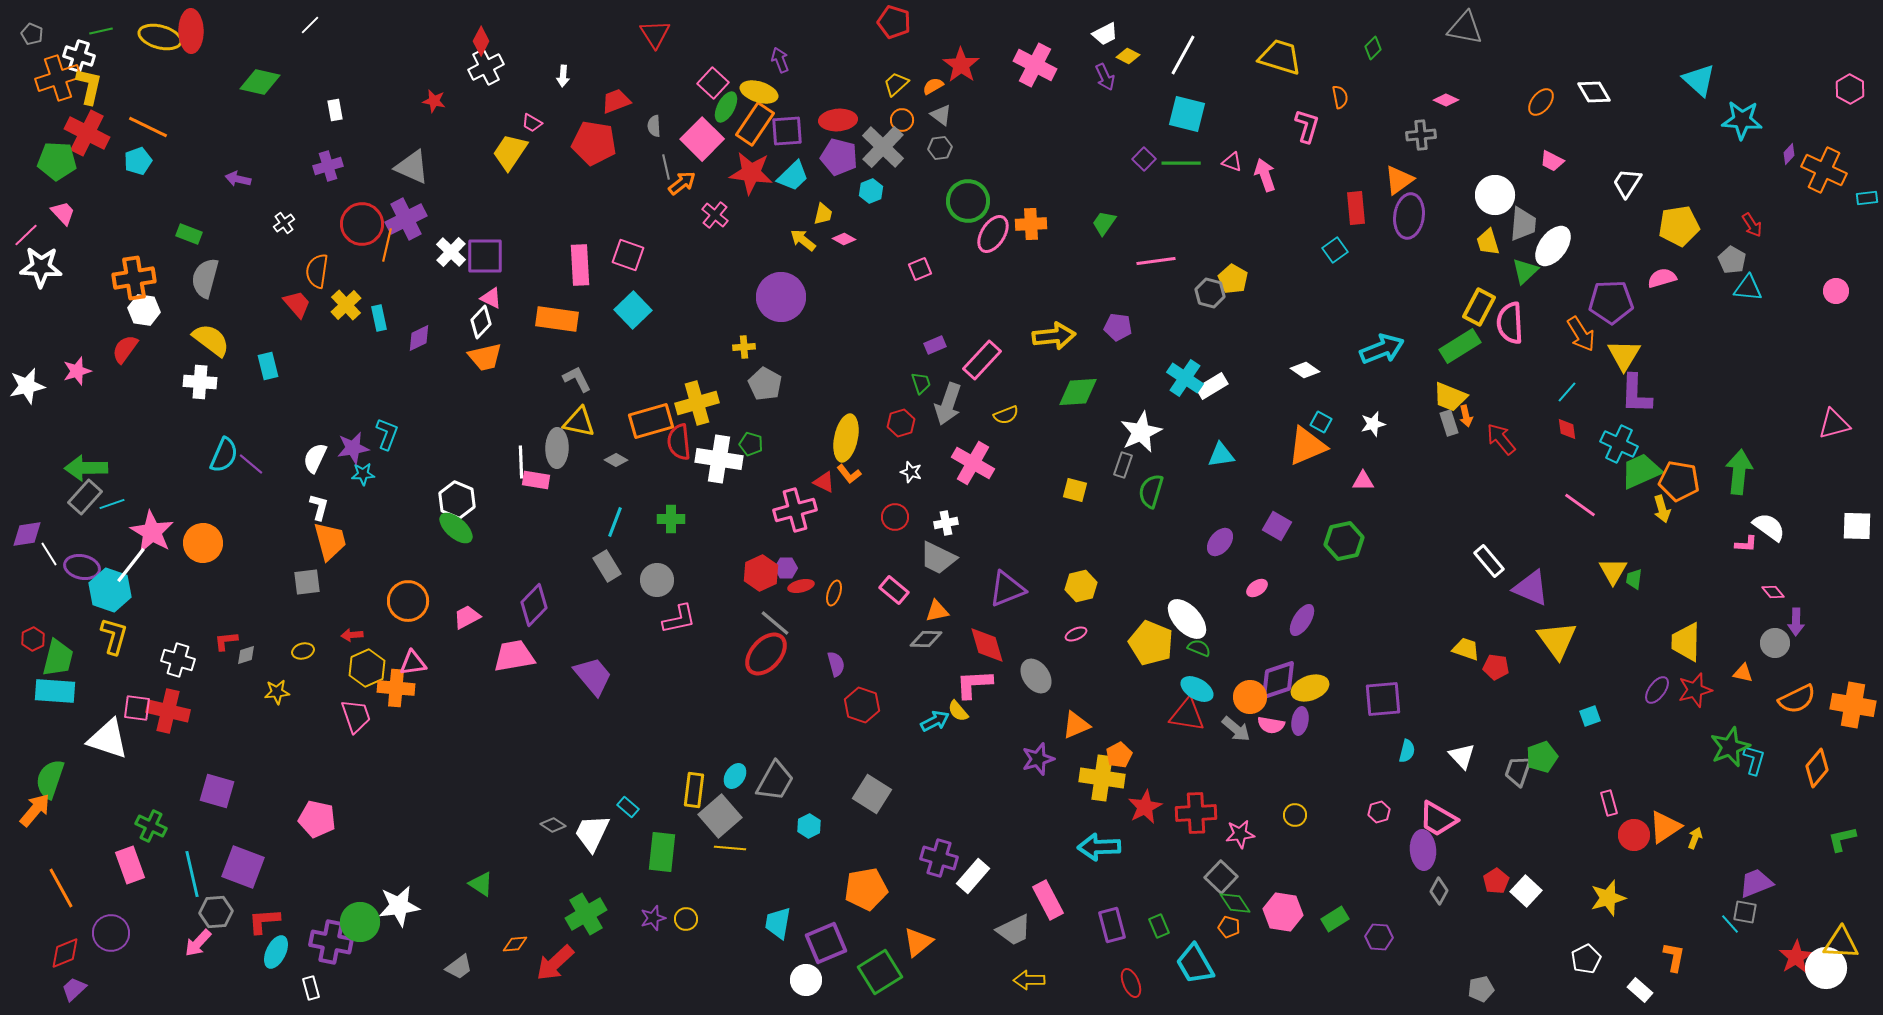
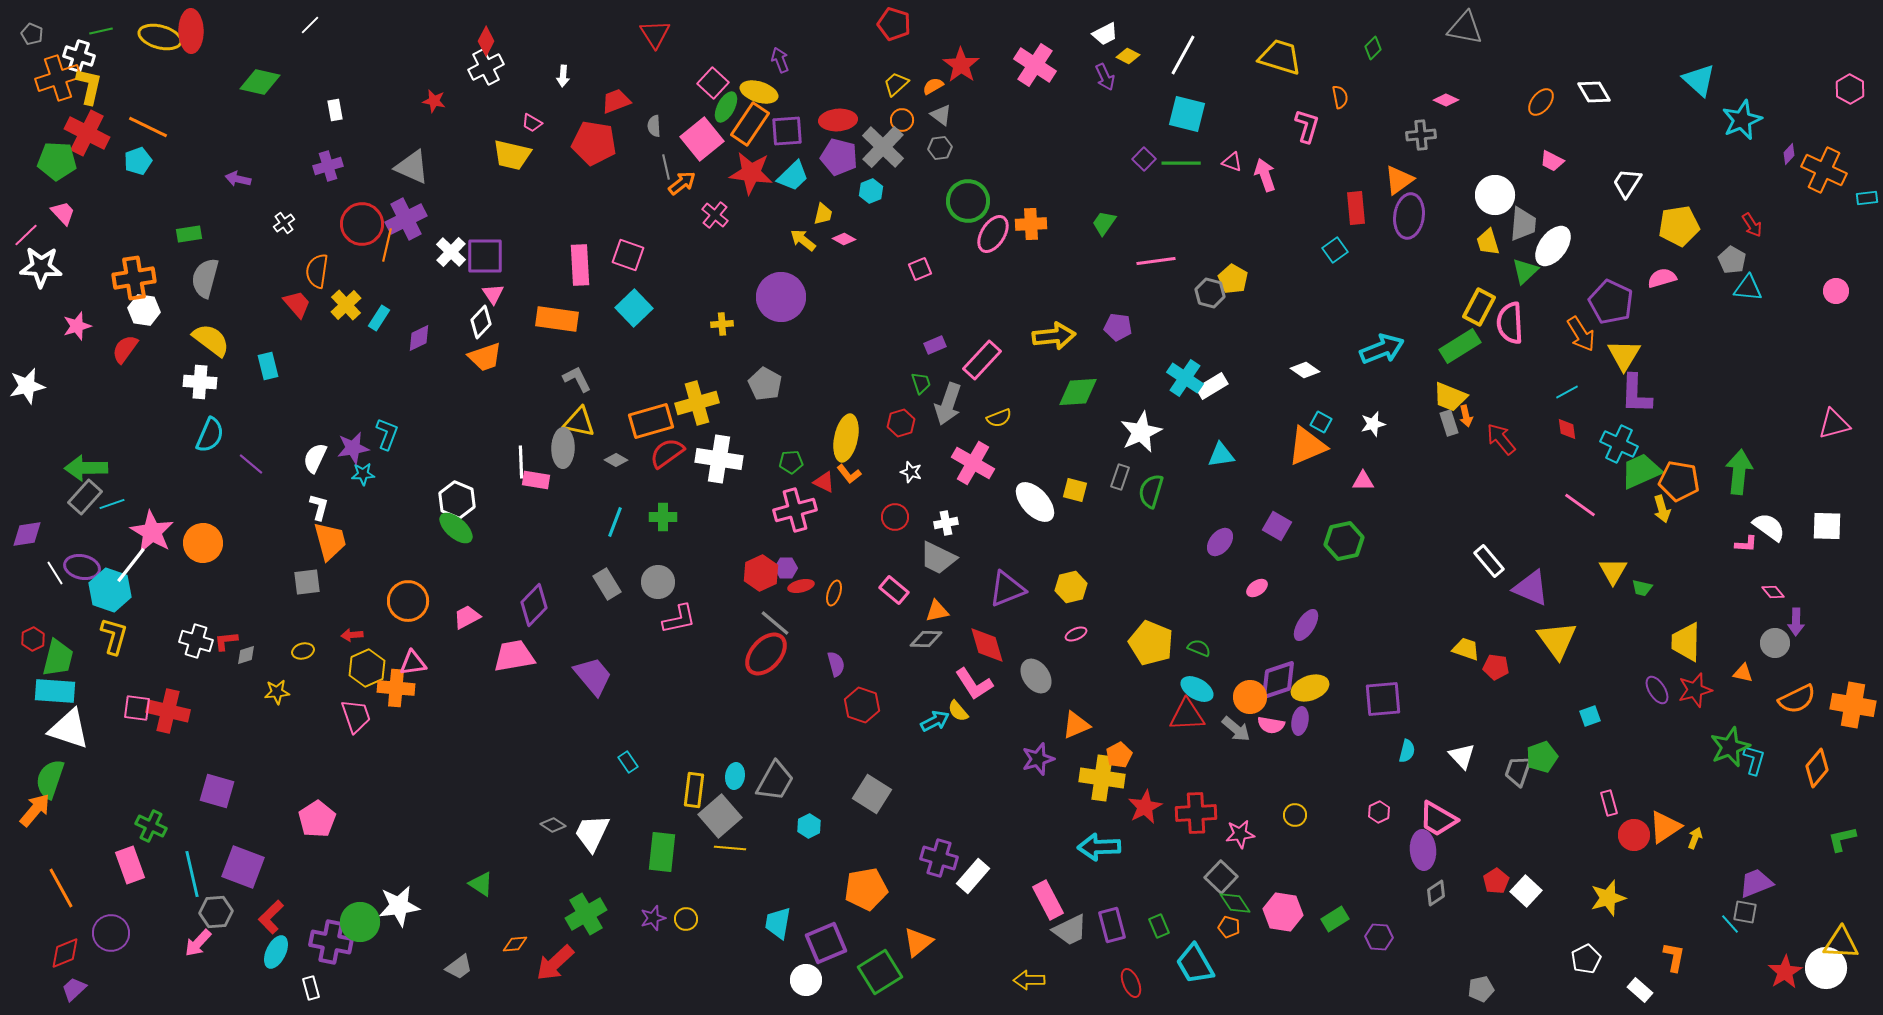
red pentagon at (894, 22): moved 2 px down
red diamond at (481, 41): moved 5 px right
pink cross at (1035, 65): rotated 6 degrees clockwise
cyan star at (1742, 120): rotated 27 degrees counterclockwise
orange rectangle at (755, 124): moved 5 px left
pink square at (702, 139): rotated 6 degrees clockwise
yellow trapezoid at (510, 152): moved 2 px right, 3 px down; rotated 111 degrees counterclockwise
green rectangle at (189, 234): rotated 30 degrees counterclockwise
pink triangle at (491, 298): moved 2 px right, 4 px up; rotated 30 degrees clockwise
purple pentagon at (1611, 302): rotated 27 degrees clockwise
cyan square at (633, 310): moved 1 px right, 2 px up
cyan rectangle at (379, 318): rotated 45 degrees clockwise
yellow cross at (744, 347): moved 22 px left, 23 px up
orange trapezoid at (485, 357): rotated 6 degrees counterclockwise
pink star at (77, 371): moved 45 px up
cyan line at (1567, 392): rotated 20 degrees clockwise
yellow semicircle at (1006, 415): moved 7 px left, 3 px down
red semicircle at (679, 442): moved 12 px left, 11 px down; rotated 60 degrees clockwise
green pentagon at (751, 444): moved 40 px right, 18 px down; rotated 20 degrees counterclockwise
gray ellipse at (557, 448): moved 6 px right
cyan semicircle at (224, 455): moved 14 px left, 20 px up
gray rectangle at (1123, 465): moved 3 px left, 12 px down
green cross at (671, 519): moved 8 px left, 2 px up
white square at (1857, 526): moved 30 px left
white line at (49, 554): moved 6 px right, 19 px down
gray rectangle at (607, 566): moved 18 px down
green trapezoid at (1634, 579): moved 8 px right, 9 px down; rotated 85 degrees counterclockwise
gray circle at (657, 580): moved 1 px right, 2 px down
yellow hexagon at (1081, 586): moved 10 px left, 1 px down
white ellipse at (1187, 619): moved 152 px left, 117 px up
purple ellipse at (1302, 620): moved 4 px right, 5 px down
white cross at (178, 660): moved 18 px right, 19 px up
pink L-shape at (974, 684): rotated 120 degrees counterclockwise
purple ellipse at (1657, 690): rotated 68 degrees counterclockwise
red triangle at (1187, 715): rotated 12 degrees counterclockwise
white triangle at (108, 739): moved 39 px left, 10 px up
cyan ellipse at (735, 776): rotated 25 degrees counterclockwise
cyan rectangle at (628, 807): moved 45 px up; rotated 15 degrees clockwise
pink hexagon at (1379, 812): rotated 10 degrees counterclockwise
pink pentagon at (317, 819): rotated 27 degrees clockwise
gray diamond at (1439, 891): moved 3 px left, 2 px down; rotated 28 degrees clockwise
red L-shape at (264, 921): moved 7 px right, 4 px up; rotated 40 degrees counterclockwise
gray trapezoid at (1014, 930): moved 56 px right
red star at (1796, 957): moved 11 px left, 15 px down
